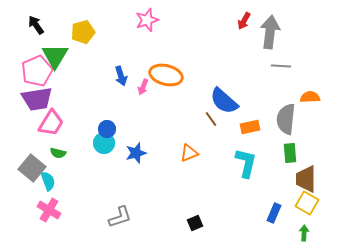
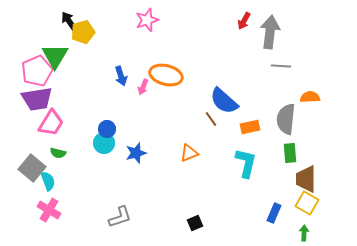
black arrow: moved 33 px right, 4 px up
